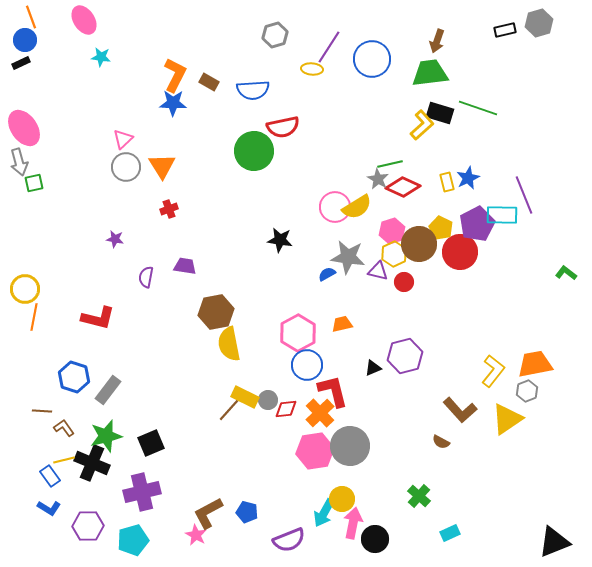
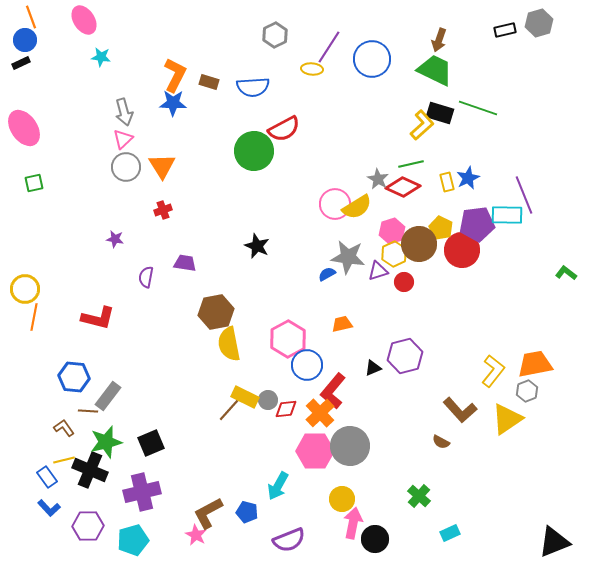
gray hexagon at (275, 35): rotated 10 degrees counterclockwise
brown arrow at (437, 41): moved 2 px right, 1 px up
green trapezoid at (430, 73): moved 5 px right, 3 px up; rotated 33 degrees clockwise
brown rectangle at (209, 82): rotated 12 degrees counterclockwise
blue semicircle at (253, 90): moved 3 px up
red semicircle at (283, 127): moved 1 px right, 2 px down; rotated 16 degrees counterclockwise
gray arrow at (19, 162): moved 105 px right, 50 px up
green line at (390, 164): moved 21 px right
pink circle at (335, 207): moved 3 px up
red cross at (169, 209): moved 6 px left, 1 px down
cyan rectangle at (502, 215): moved 5 px right
purple pentagon at (477, 224): rotated 20 degrees clockwise
black star at (280, 240): moved 23 px left, 6 px down; rotated 15 degrees clockwise
red circle at (460, 252): moved 2 px right, 2 px up
purple trapezoid at (185, 266): moved 3 px up
purple triangle at (378, 271): rotated 30 degrees counterclockwise
pink hexagon at (298, 333): moved 10 px left, 6 px down
blue hexagon at (74, 377): rotated 12 degrees counterclockwise
gray rectangle at (108, 390): moved 6 px down
red L-shape at (333, 391): rotated 126 degrees counterclockwise
brown line at (42, 411): moved 46 px right
green star at (106, 436): moved 6 px down
pink hexagon at (315, 451): rotated 9 degrees clockwise
black cross at (92, 463): moved 2 px left, 7 px down
blue rectangle at (50, 476): moved 3 px left, 1 px down
blue L-shape at (49, 508): rotated 15 degrees clockwise
cyan arrow at (324, 513): moved 46 px left, 27 px up
